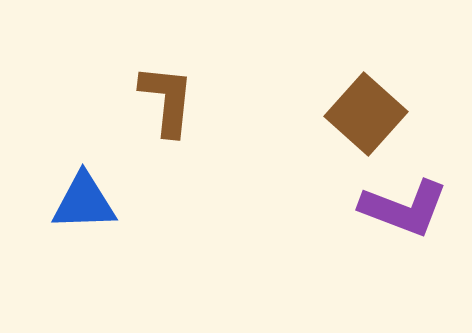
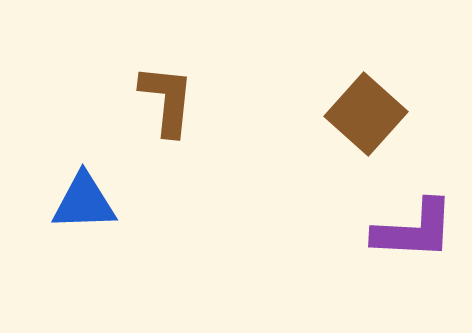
purple L-shape: moved 10 px right, 22 px down; rotated 18 degrees counterclockwise
